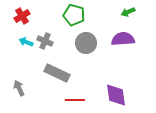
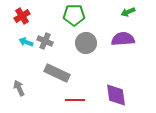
green pentagon: rotated 15 degrees counterclockwise
